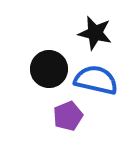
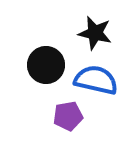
black circle: moved 3 px left, 4 px up
purple pentagon: rotated 12 degrees clockwise
